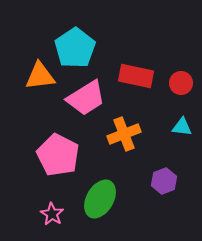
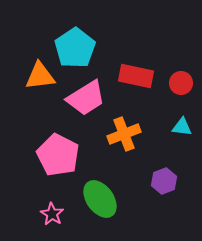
green ellipse: rotated 66 degrees counterclockwise
